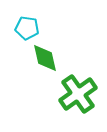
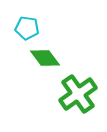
green diamond: rotated 24 degrees counterclockwise
